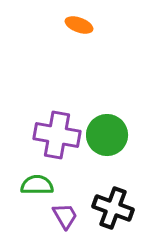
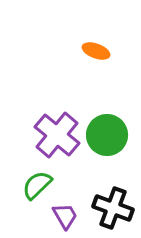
orange ellipse: moved 17 px right, 26 px down
purple cross: rotated 30 degrees clockwise
green semicircle: rotated 44 degrees counterclockwise
